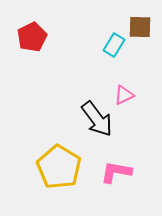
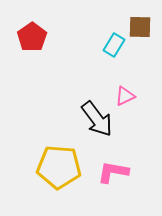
red pentagon: rotated 8 degrees counterclockwise
pink triangle: moved 1 px right, 1 px down
yellow pentagon: rotated 27 degrees counterclockwise
pink L-shape: moved 3 px left
